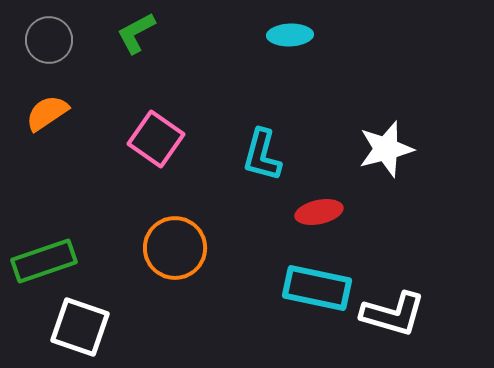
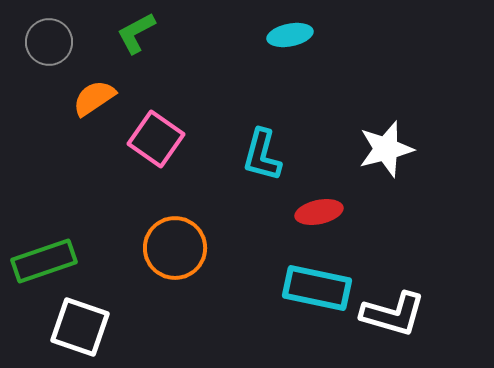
cyan ellipse: rotated 9 degrees counterclockwise
gray circle: moved 2 px down
orange semicircle: moved 47 px right, 15 px up
